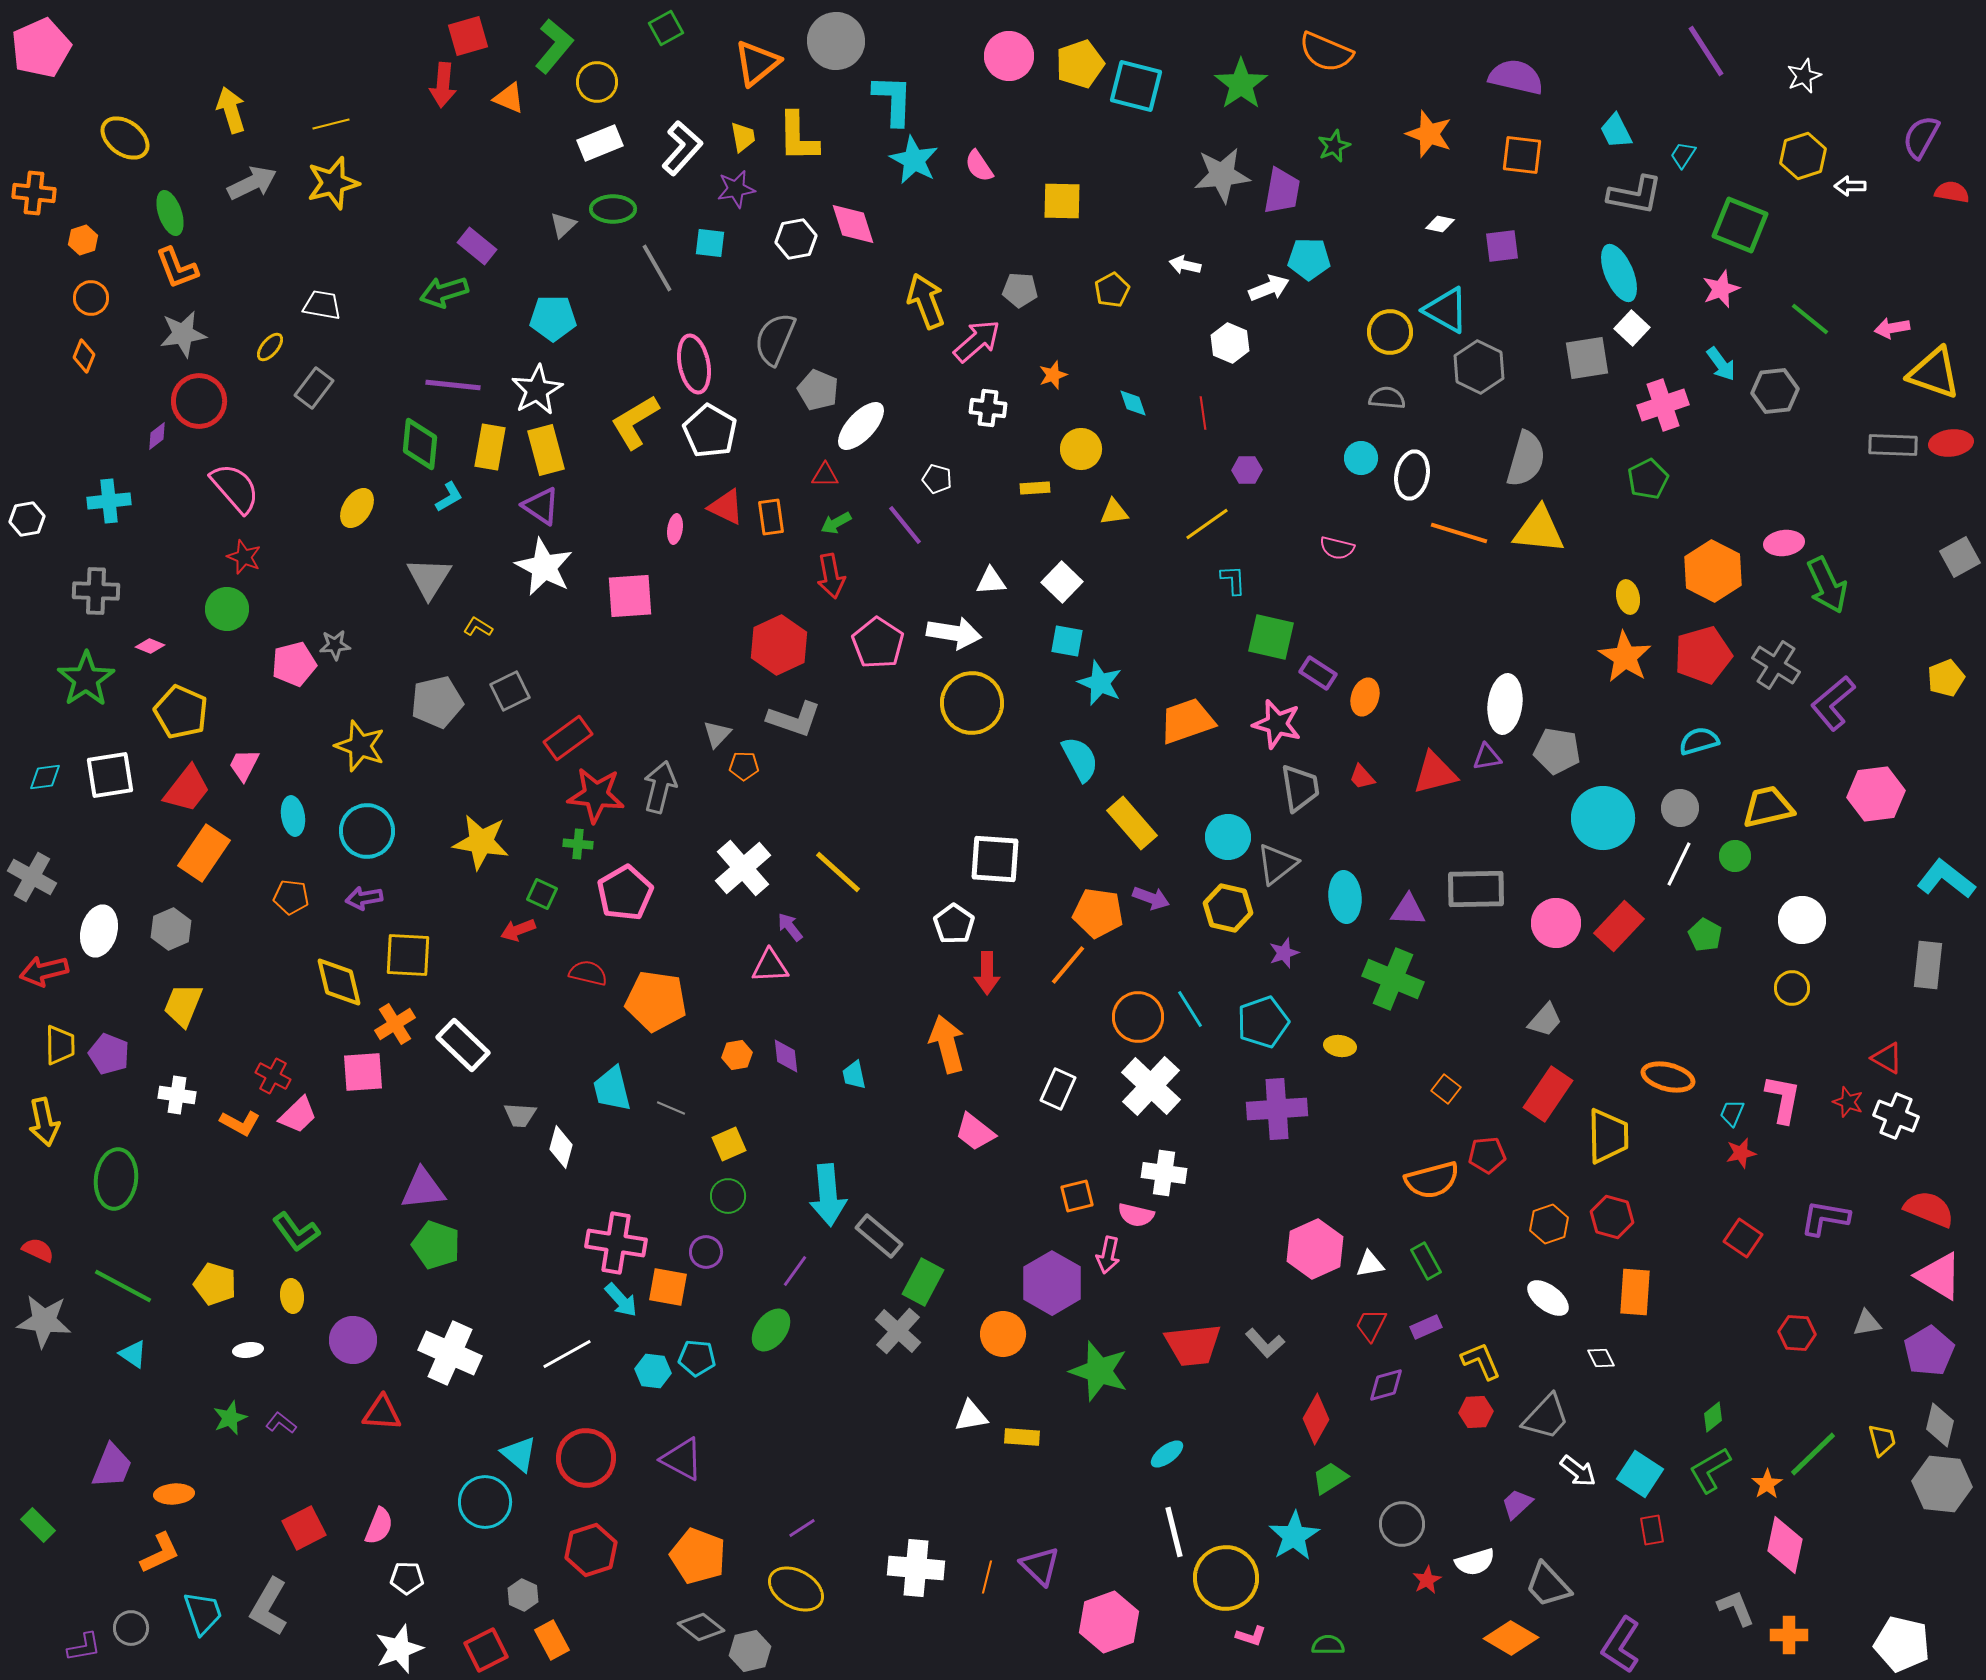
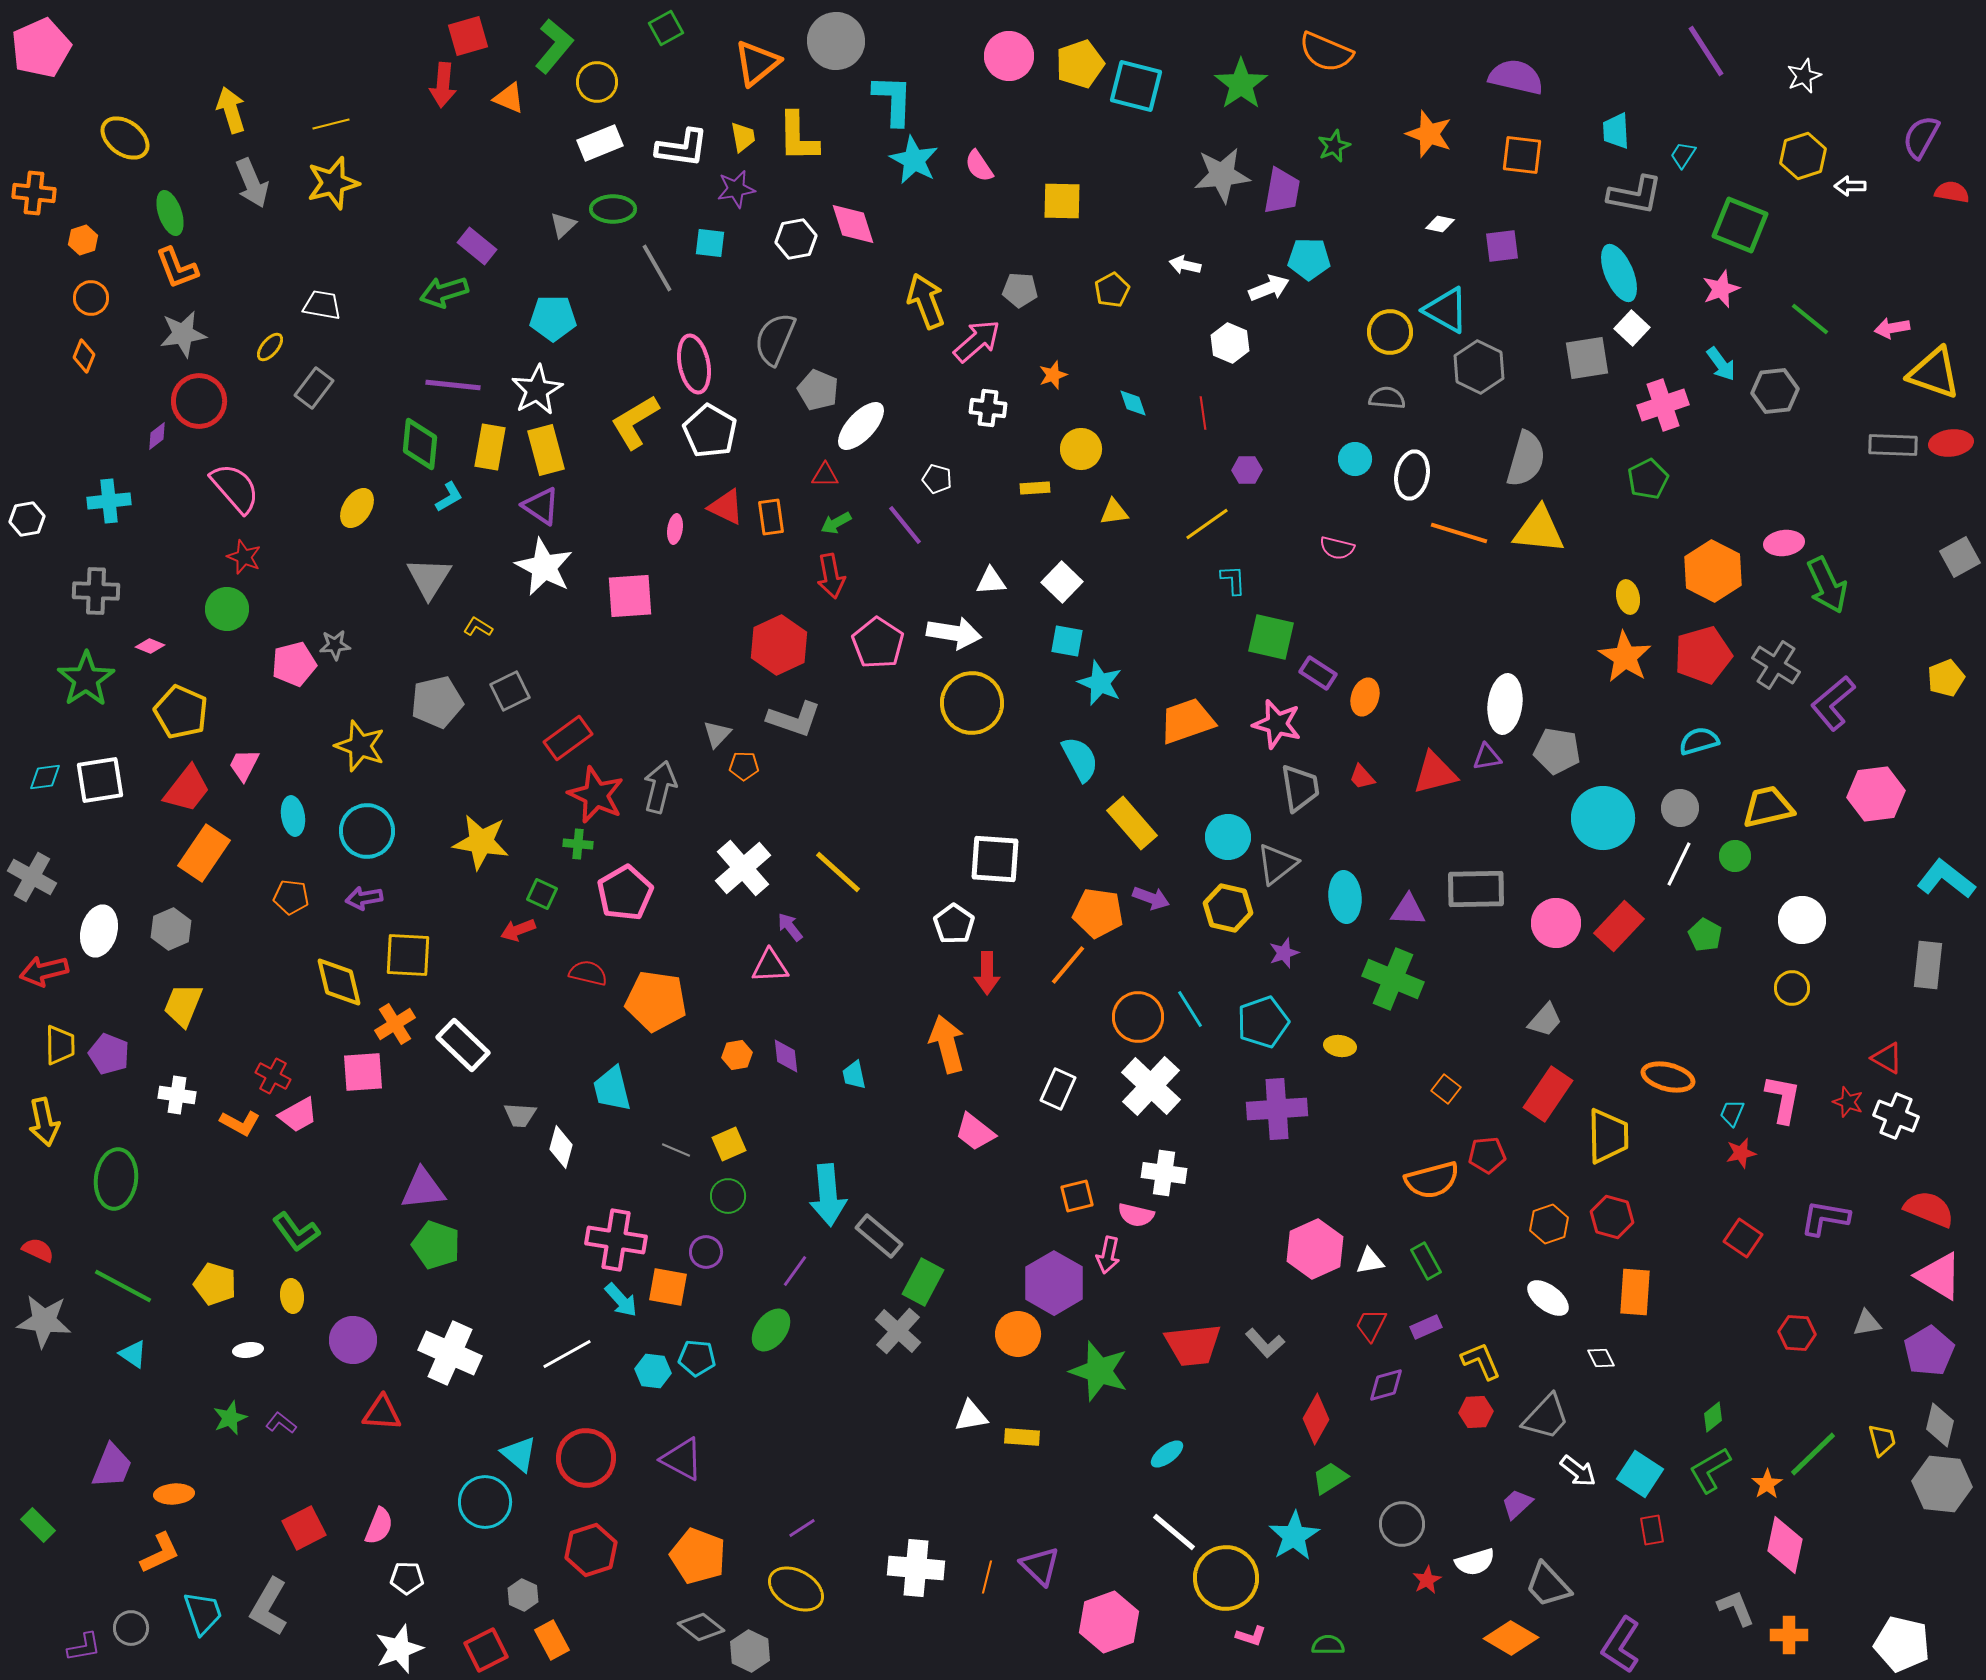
cyan trapezoid at (1616, 131): rotated 24 degrees clockwise
white L-shape at (682, 148): rotated 56 degrees clockwise
gray arrow at (252, 183): rotated 93 degrees clockwise
cyan circle at (1361, 458): moved 6 px left, 1 px down
white square at (110, 775): moved 10 px left, 5 px down
red star at (596, 795): rotated 18 degrees clockwise
gray line at (671, 1108): moved 5 px right, 42 px down
pink trapezoid at (298, 1115): rotated 15 degrees clockwise
pink cross at (616, 1243): moved 3 px up
white triangle at (1370, 1264): moved 3 px up
purple hexagon at (1052, 1283): moved 2 px right
orange circle at (1003, 1334): moved 15 px right
white line at (1174, 1532): rotated 36 degrees counterclockwise
gray hexagon at (750, 1651): rotated 21 degrees counterclockwise
